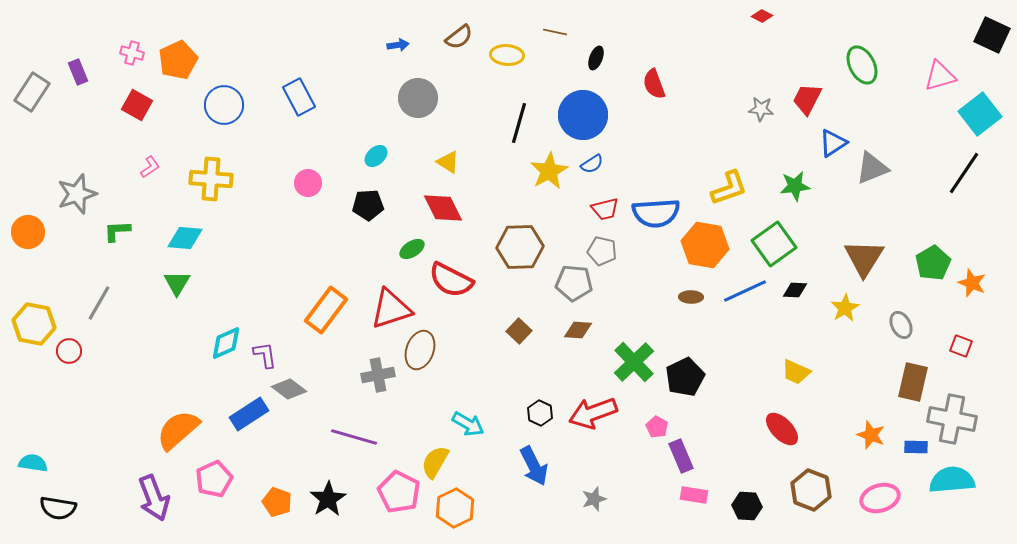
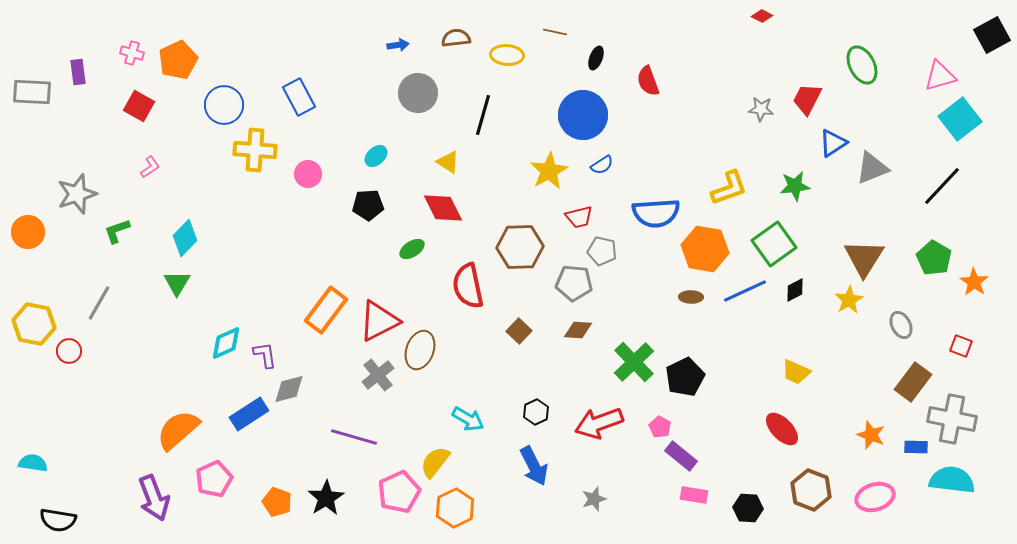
black square at (992, 35): rotated 36 degrees clockwise
brown semicircle at (459, 37): moved 3 px left, 1 px down; rotated 148 degrees counterclockwise
purple rectangle at (78, 72): rotated 15 degrees clockwise
red semicircle at (654, 84): moved 6 px left, 3 px up
gray rectangle at (32, 92): rotated 60 degrees clockwise
gray circle at (418, 98): moved 5 px up
red square at (137, 105): moved 2 px right, 1 px down
cyan square at (980, 114): moved 20 px left, 5 px down
black line at (519, 123): moved 36 px left, 8 px up
blue semicircle at (592, 164): moved 10 px right, 1 px down
black line at (964, 173): moved 22 px left, 13 px down; rotated 9 degrees clockwise
yellow cross at (211, 179): moved 44 px right, 29 px up
pink circle at (308, 183): moved 9 px up
red trapezoid at (605, 209): moved 26 px left, 8 px down
green L-shape at (117, 231): rotated 16 degrees counterclockwise
cyan diamond at (185, 238): rotated 51 degrees counterclockwise
orange hexagon at (705, 245): moved 4 px down
green pentagon at (933, 263): moved 1 px right, 5 px up; rotated 12 degrees counterclockwise
red semicircle at (451, 280): moved 17 px right, 6 px down; rotated 51 degrees clockwise
orange star at (972, 283): moved 2 px right, 1 px up; rotated 12 degrees clockwise
black diamond at (795, 290): rotated 30 degrees counterclockwise
yellow star at (845, 308): moved 4 px right, 8 px up
red triangle at (391, 309): moved 12 px left, 12 px down; rotated 9 degrees counterclockwise
gray cross at (378, 375): rotated 28 degrees counterclockwise
brown rectangle at (913, 382): rotated 24 degrees clockwise
gray diamond at (289, 389): rotated 52 degrees counterclockwise
black hexagon at (540, 413): moved 4 px left, 1 px up; rotated 10 degrees clockwise
red arrow at (593, 413): moved 6 px right, 10 px down
cyan arrow at (468, 424): moved 5 px up
pink pentagon at (657, 427): moved 3 px right
purple rectangle at (681, 456): rotated 28 degrees counterclockwise
yellow semicircle at (435, 462): rotated 8 degrees clockwise
cyan semicircle at (952, 480): rotated 12 degrees clockwise
pink pentagon at (399, 492): rotated 21 degrees clockwise
pink ellipse at (880, 498): moved 5 px left, 1 px up
black star at (328, 499): moved 2 px left, 1 px up
black hexagon at (747, 506): moved 1 px right, 2 px down
black semicircle at (58, 508): moved 12 px down
